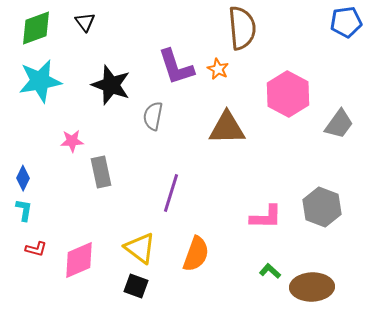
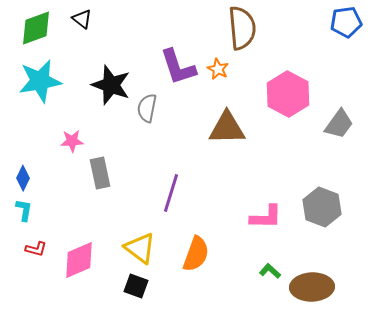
black triangle: moved 3 px left, 3 px up; rotated 15 degrees counterclockwise
purple L-shape: moved 2 px right
gray semicircle: moved 6 px left, 8 px up
gray rectangle: moved 1 px left, 1 px down
